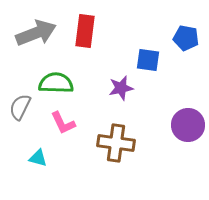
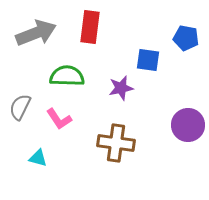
red rectangle: moved 5 px right, 4 px up
green semicircle: moved 11 px right, 7 px up
pink L-shape: moved 4 px left, 4 px up; rotated 8 degrees counterclockwise
